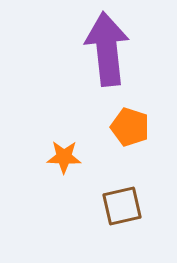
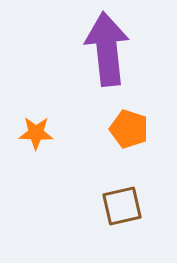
orange pentagon: moved 1 px left, 2 px down
orange star: moved 28 px left, 24 px up
